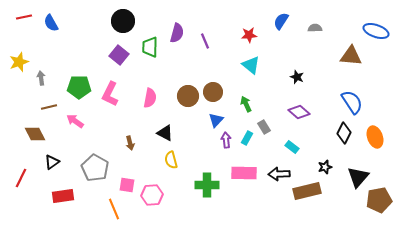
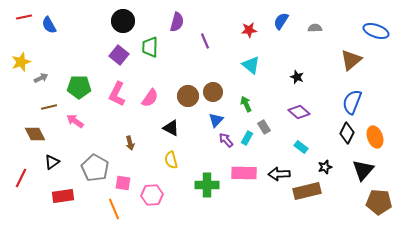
blue semicircle at (51, 23): moved 2 px left, 2 px down
purple semicircle at (177, 33): moved 11 px up
red star at (249, 35): moved 5 px up
brown triangle at (351, 56): moved 4 px down; rotated 45 degrees counterclockwise
yellow star at (19, 62): moved 2 px right
gray arrow at (41, 78): rotated 72 degrees clockwise
pink L-shape at (110, 94): moved 7 px right
pink semicircle at (150, 98): rotated 24 degrees clockwise
blue semicircle at (352, 102): rotated 125 degrees counterclockwise
black triangle at (165, 133): moved 6 px right, 5 px up
black diamond at (344, 133): moved 3 px right
purple arrow at (226, 140): rotated 35 degrees counterclockwise
cyan rectangle at (292, 147): moved 9 px right
black triangle at (358, 177): moved 5 px right, 7 px up
pink square at (127, 185): moved 4 px left, 2 px up
brown pentagon at (379, 200): moved 2 px down; rotated 15 degrees clockwise
